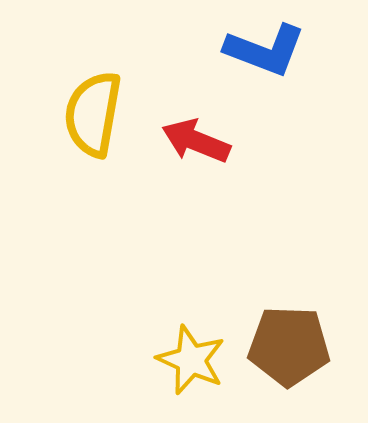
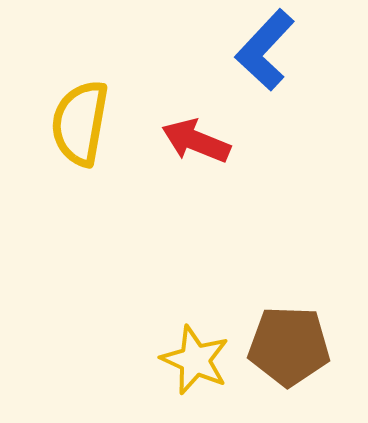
blue L-shape: rotated 112 degrees clockwise
yellow semicircle: moved 13 px left, 9 px down
yellow star: moved 4 px right
